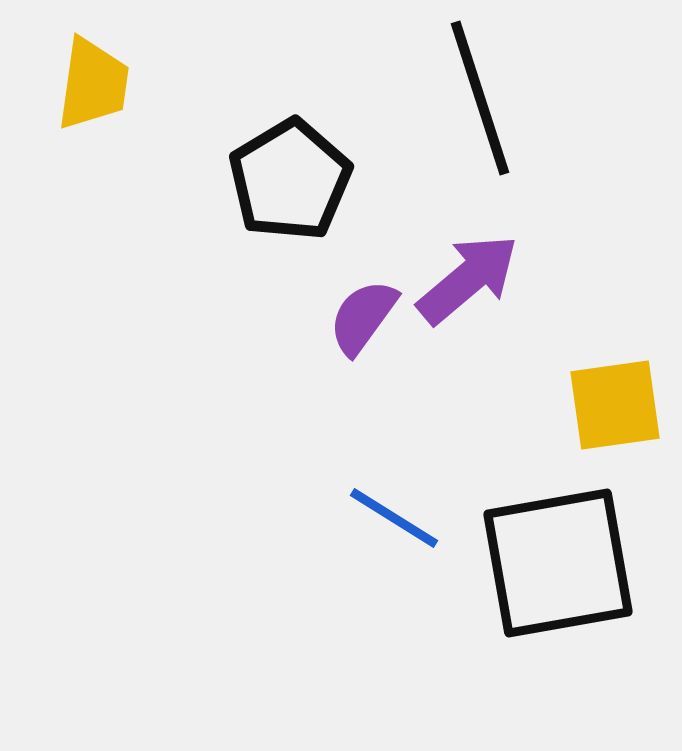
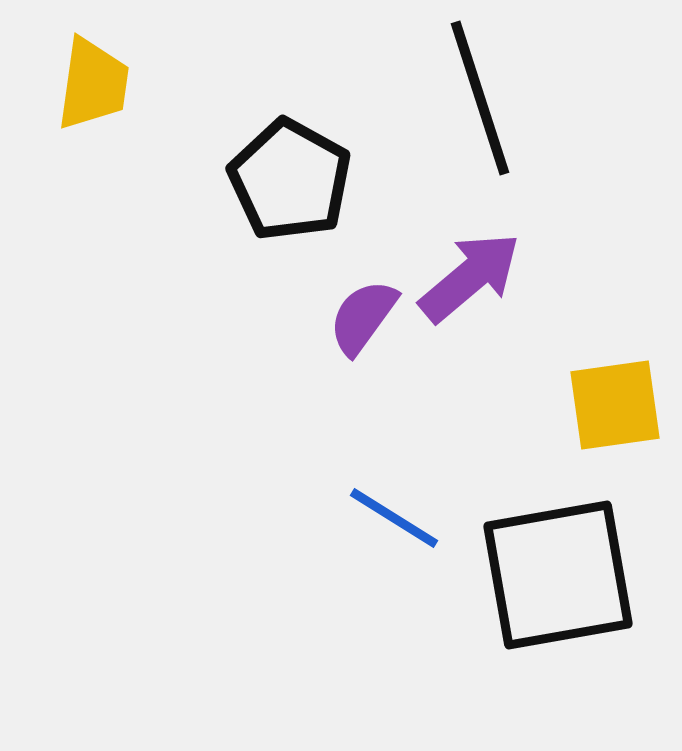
black pentagon: rotated 12 degrees counterclockwise
purple arrow: moved 2 px right, 2 px up
black square: moved 12 px down
